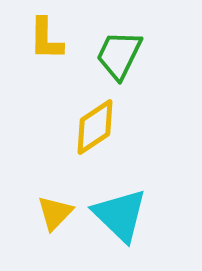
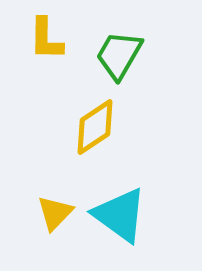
green trapezoid: rotated 4 degrees clockwise
cyan triangle: rotated 8 degrees counterclockwise
